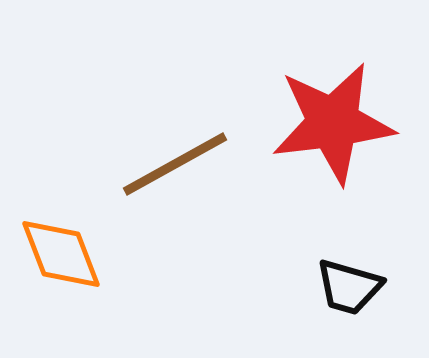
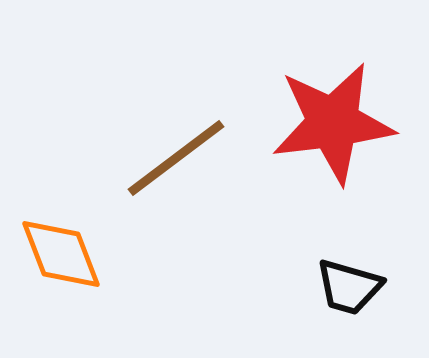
brown line: moved 1 px right, 6 px up; rotated 8 degrees counterclockwise
